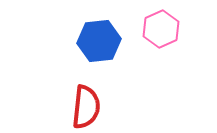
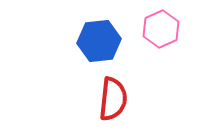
red semicircle: moved 27 px right, 8 px up
